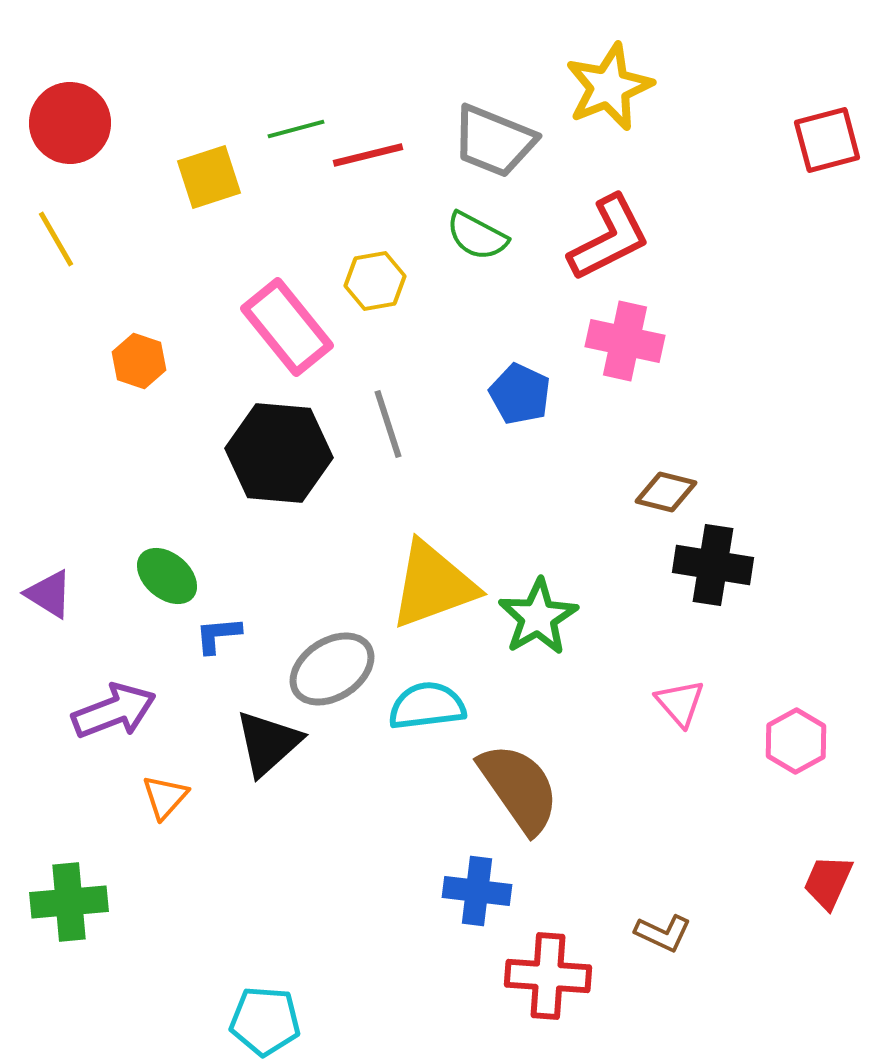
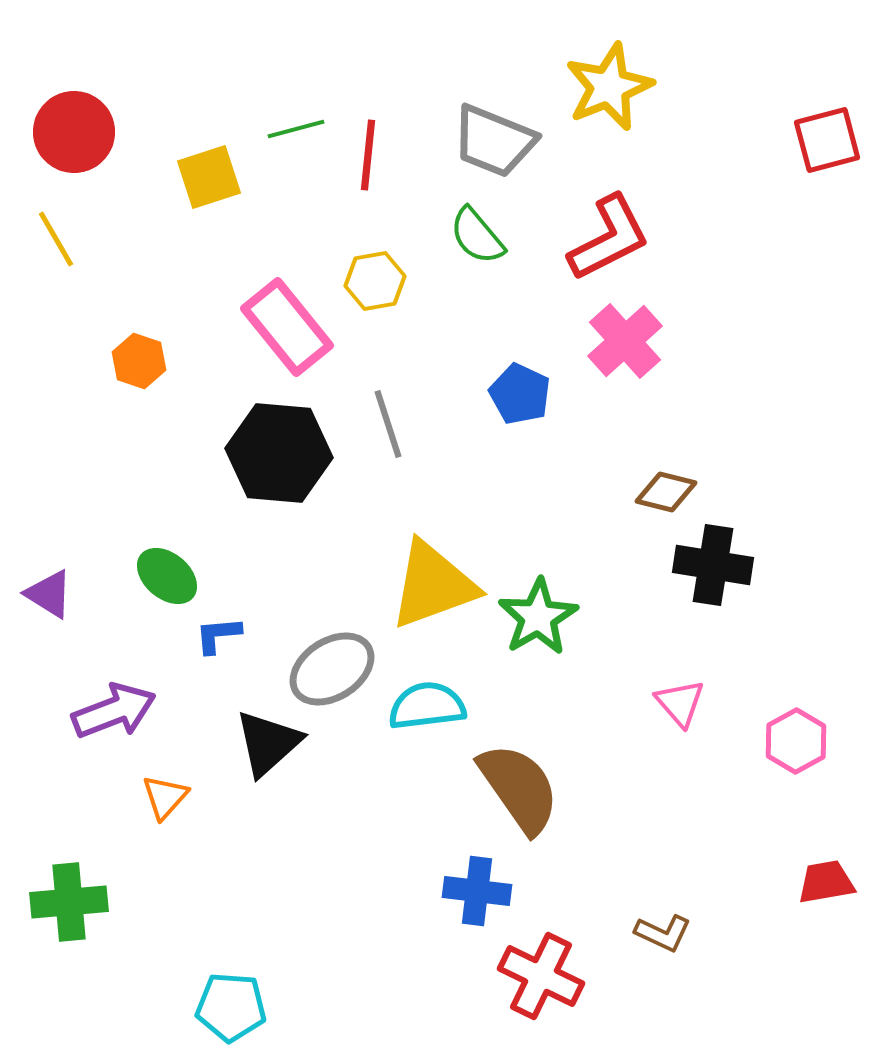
red circle: moved 4 px right, 9 px down
red line: rotated 70 degrees counterclockwise
green semicircle: rotated 22 degrees clockwise
pink cross: rotated 36 degrees clockwise
red trapezoid: moved 2 px left; rotated 56 degrees clockwise
red cross: moved 7 px left; rotated 22 degrees clockwise
cyan pentagon: moved 34 px left, 14 px up
